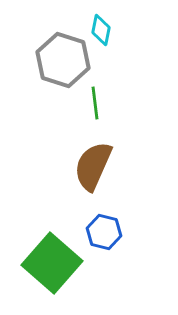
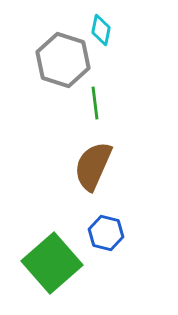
blue hexagon: moved 2 px right, 1 px down
green square: rotated 8 degrees clockwise
